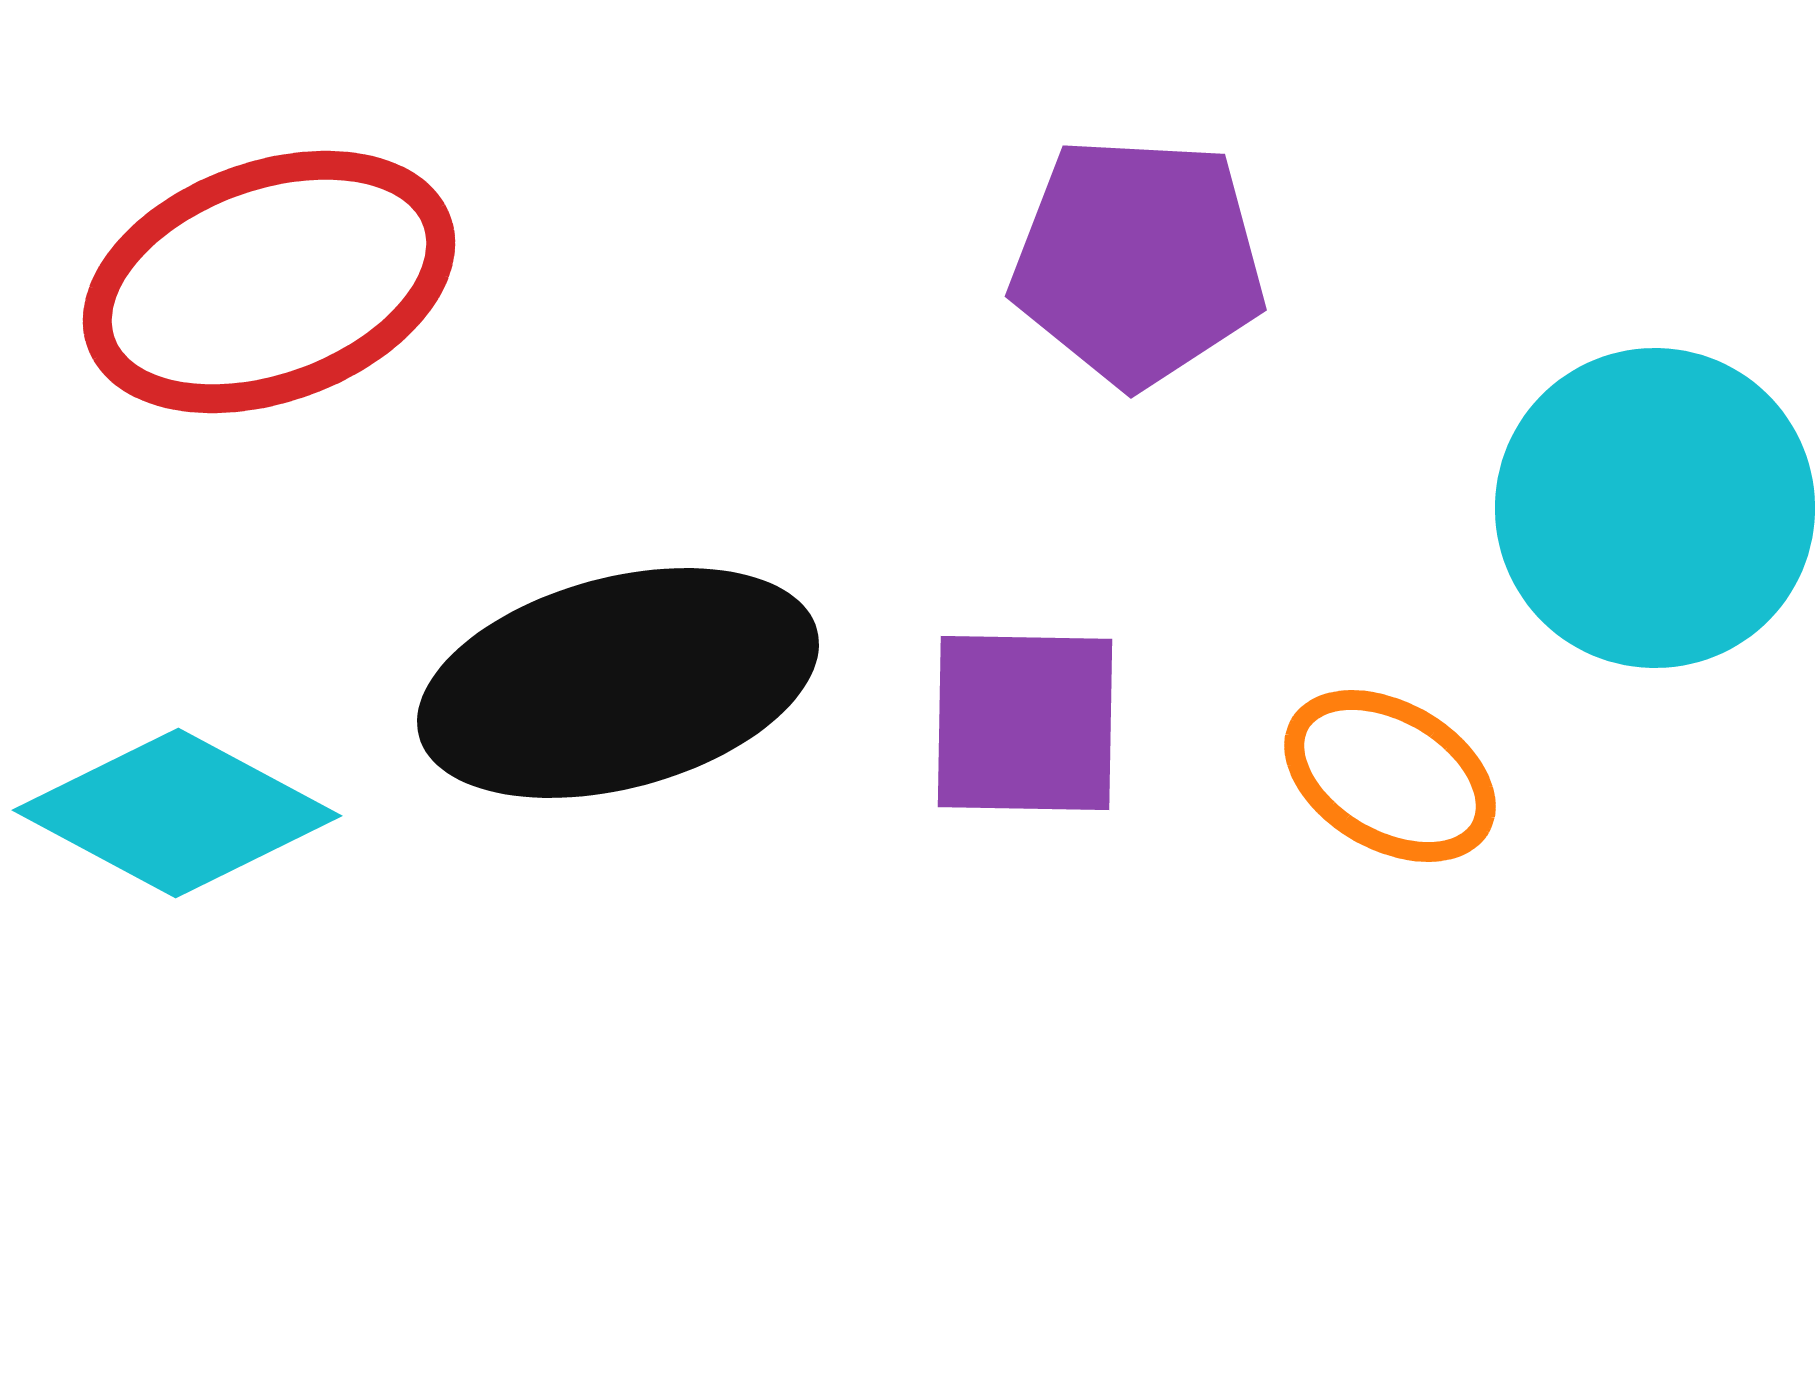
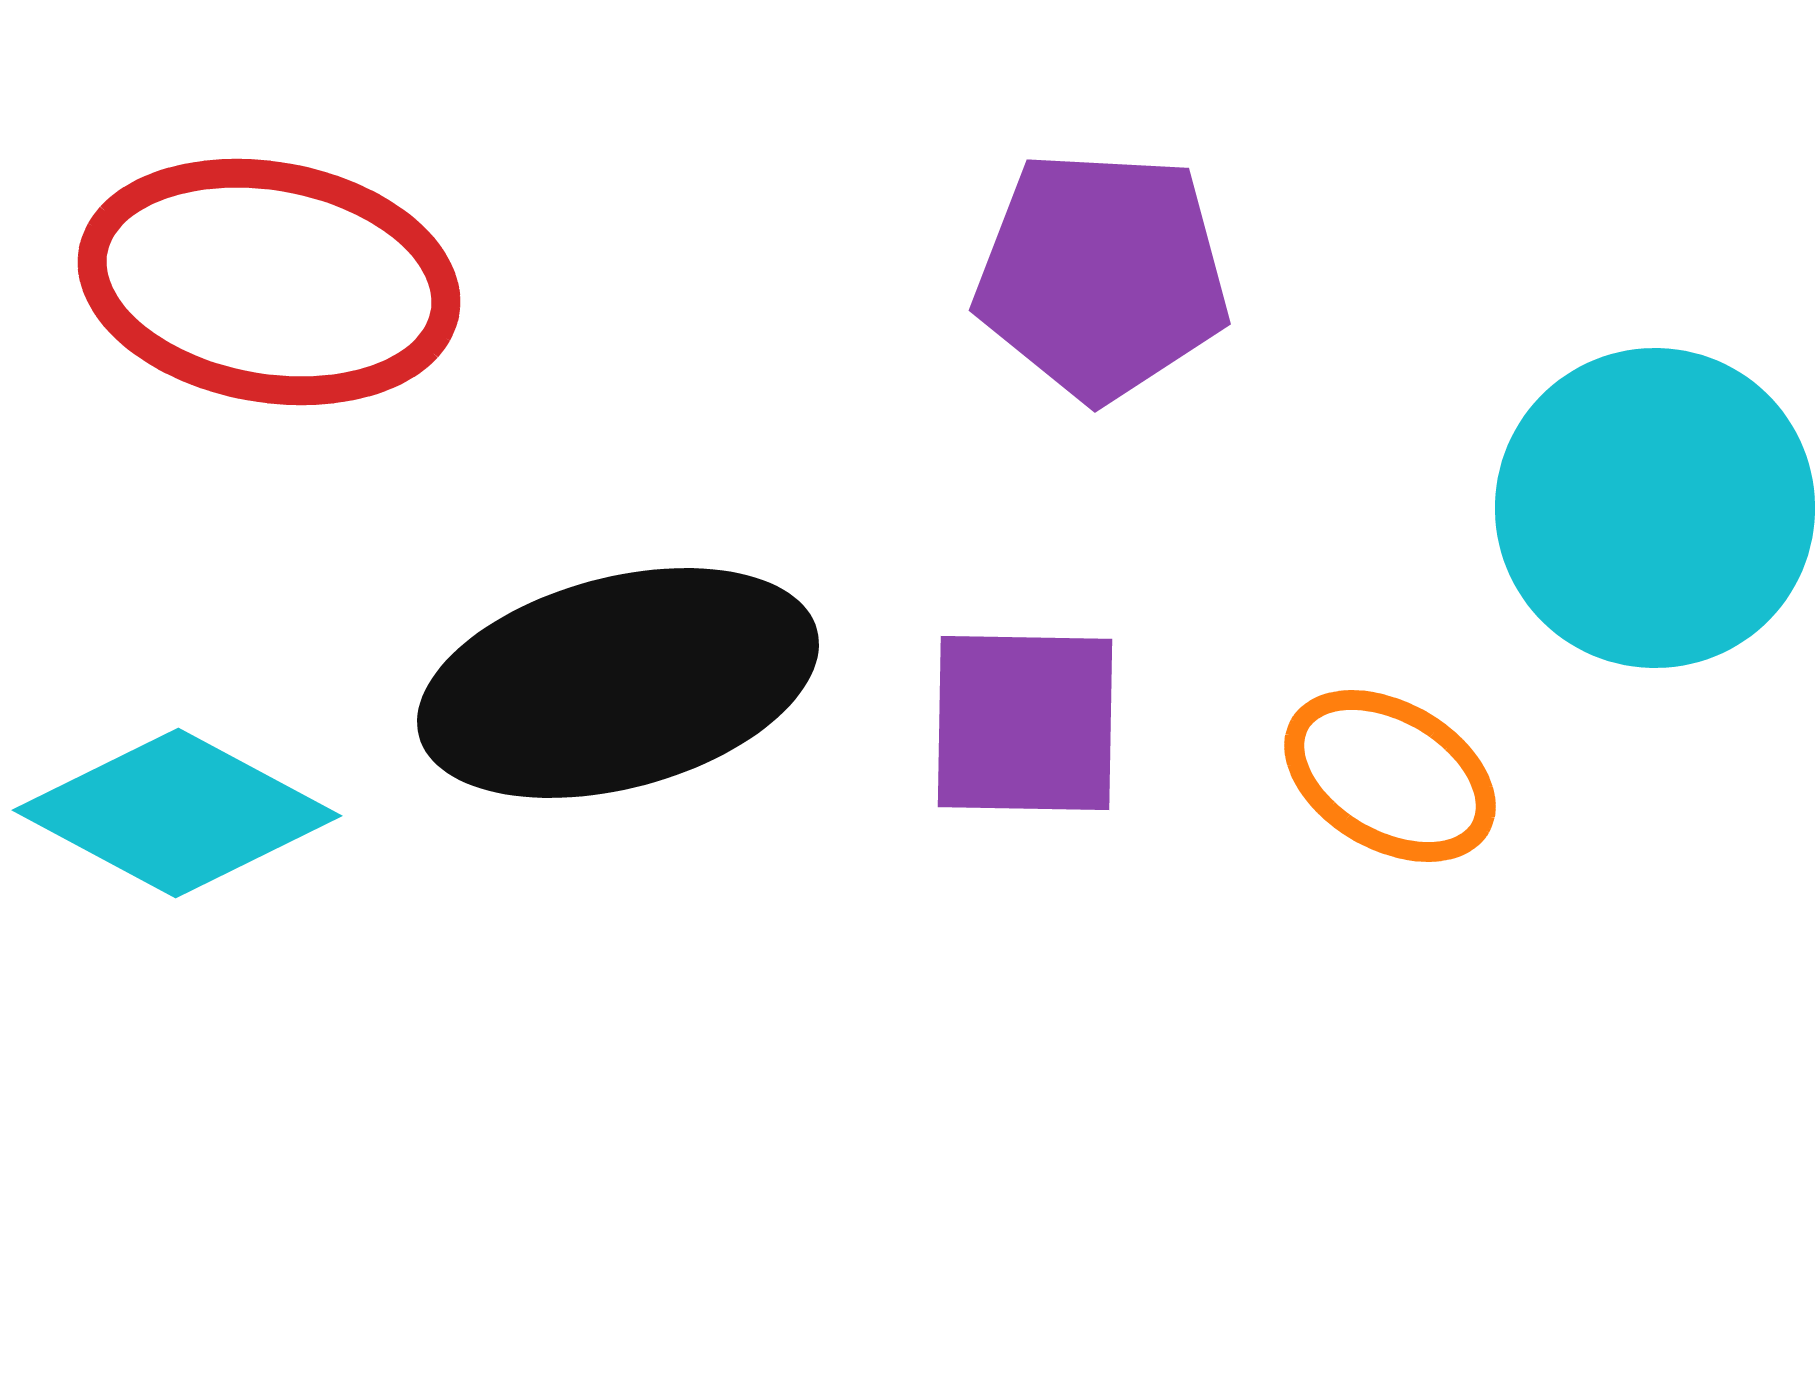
purple pentagon: moved 36 px left, 14 px down
red ellipse: rotated 30 degrees clockwise
